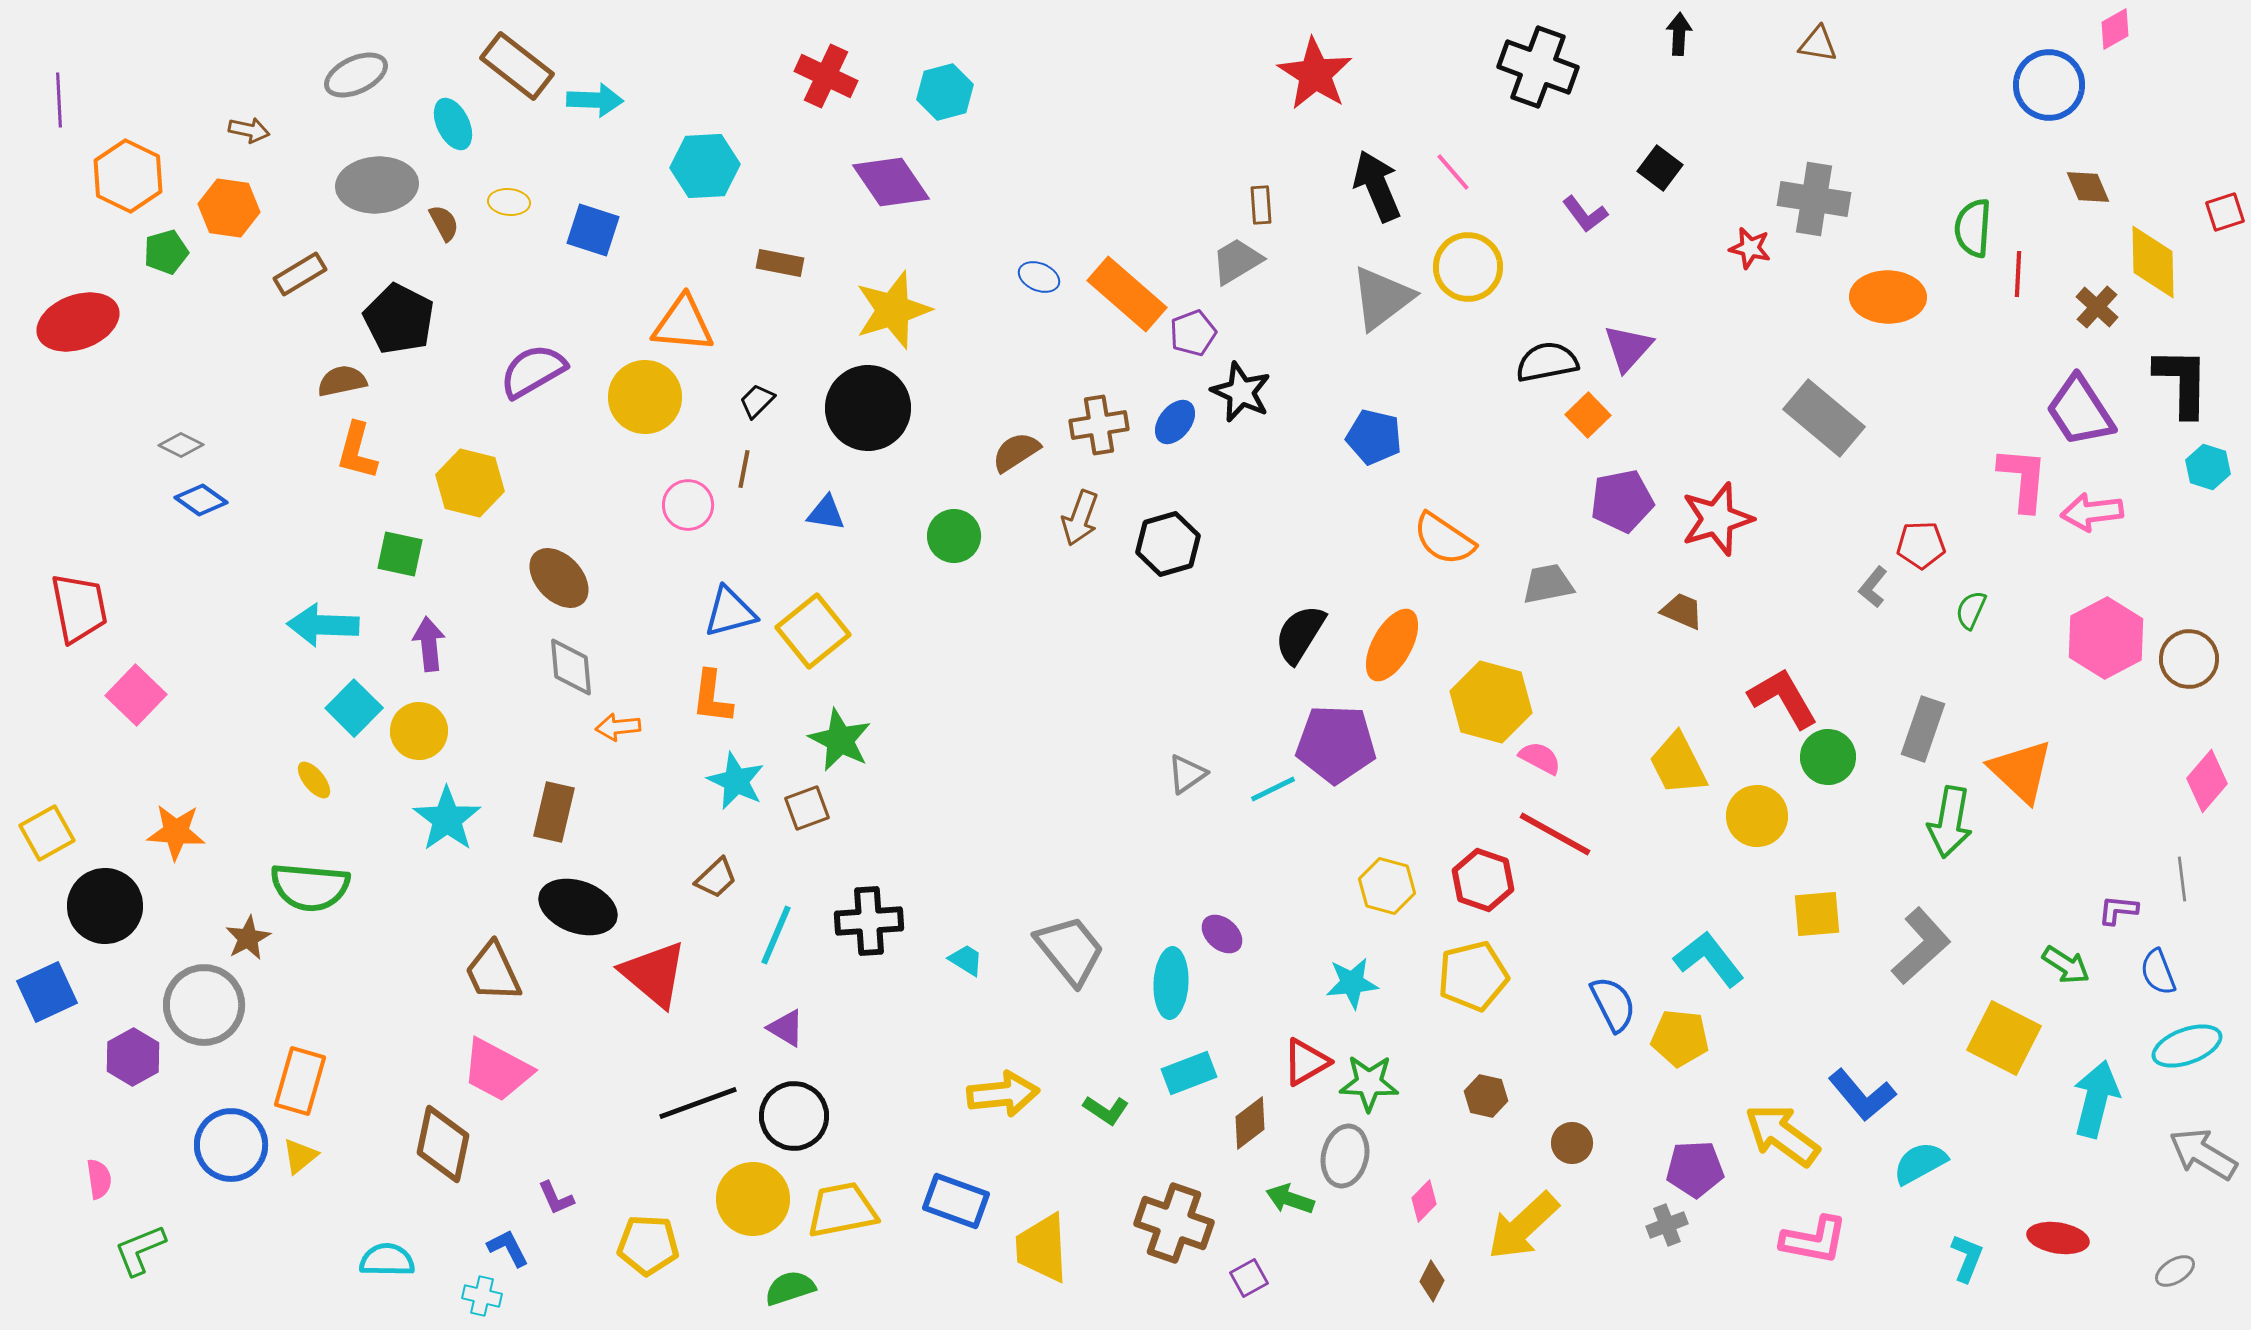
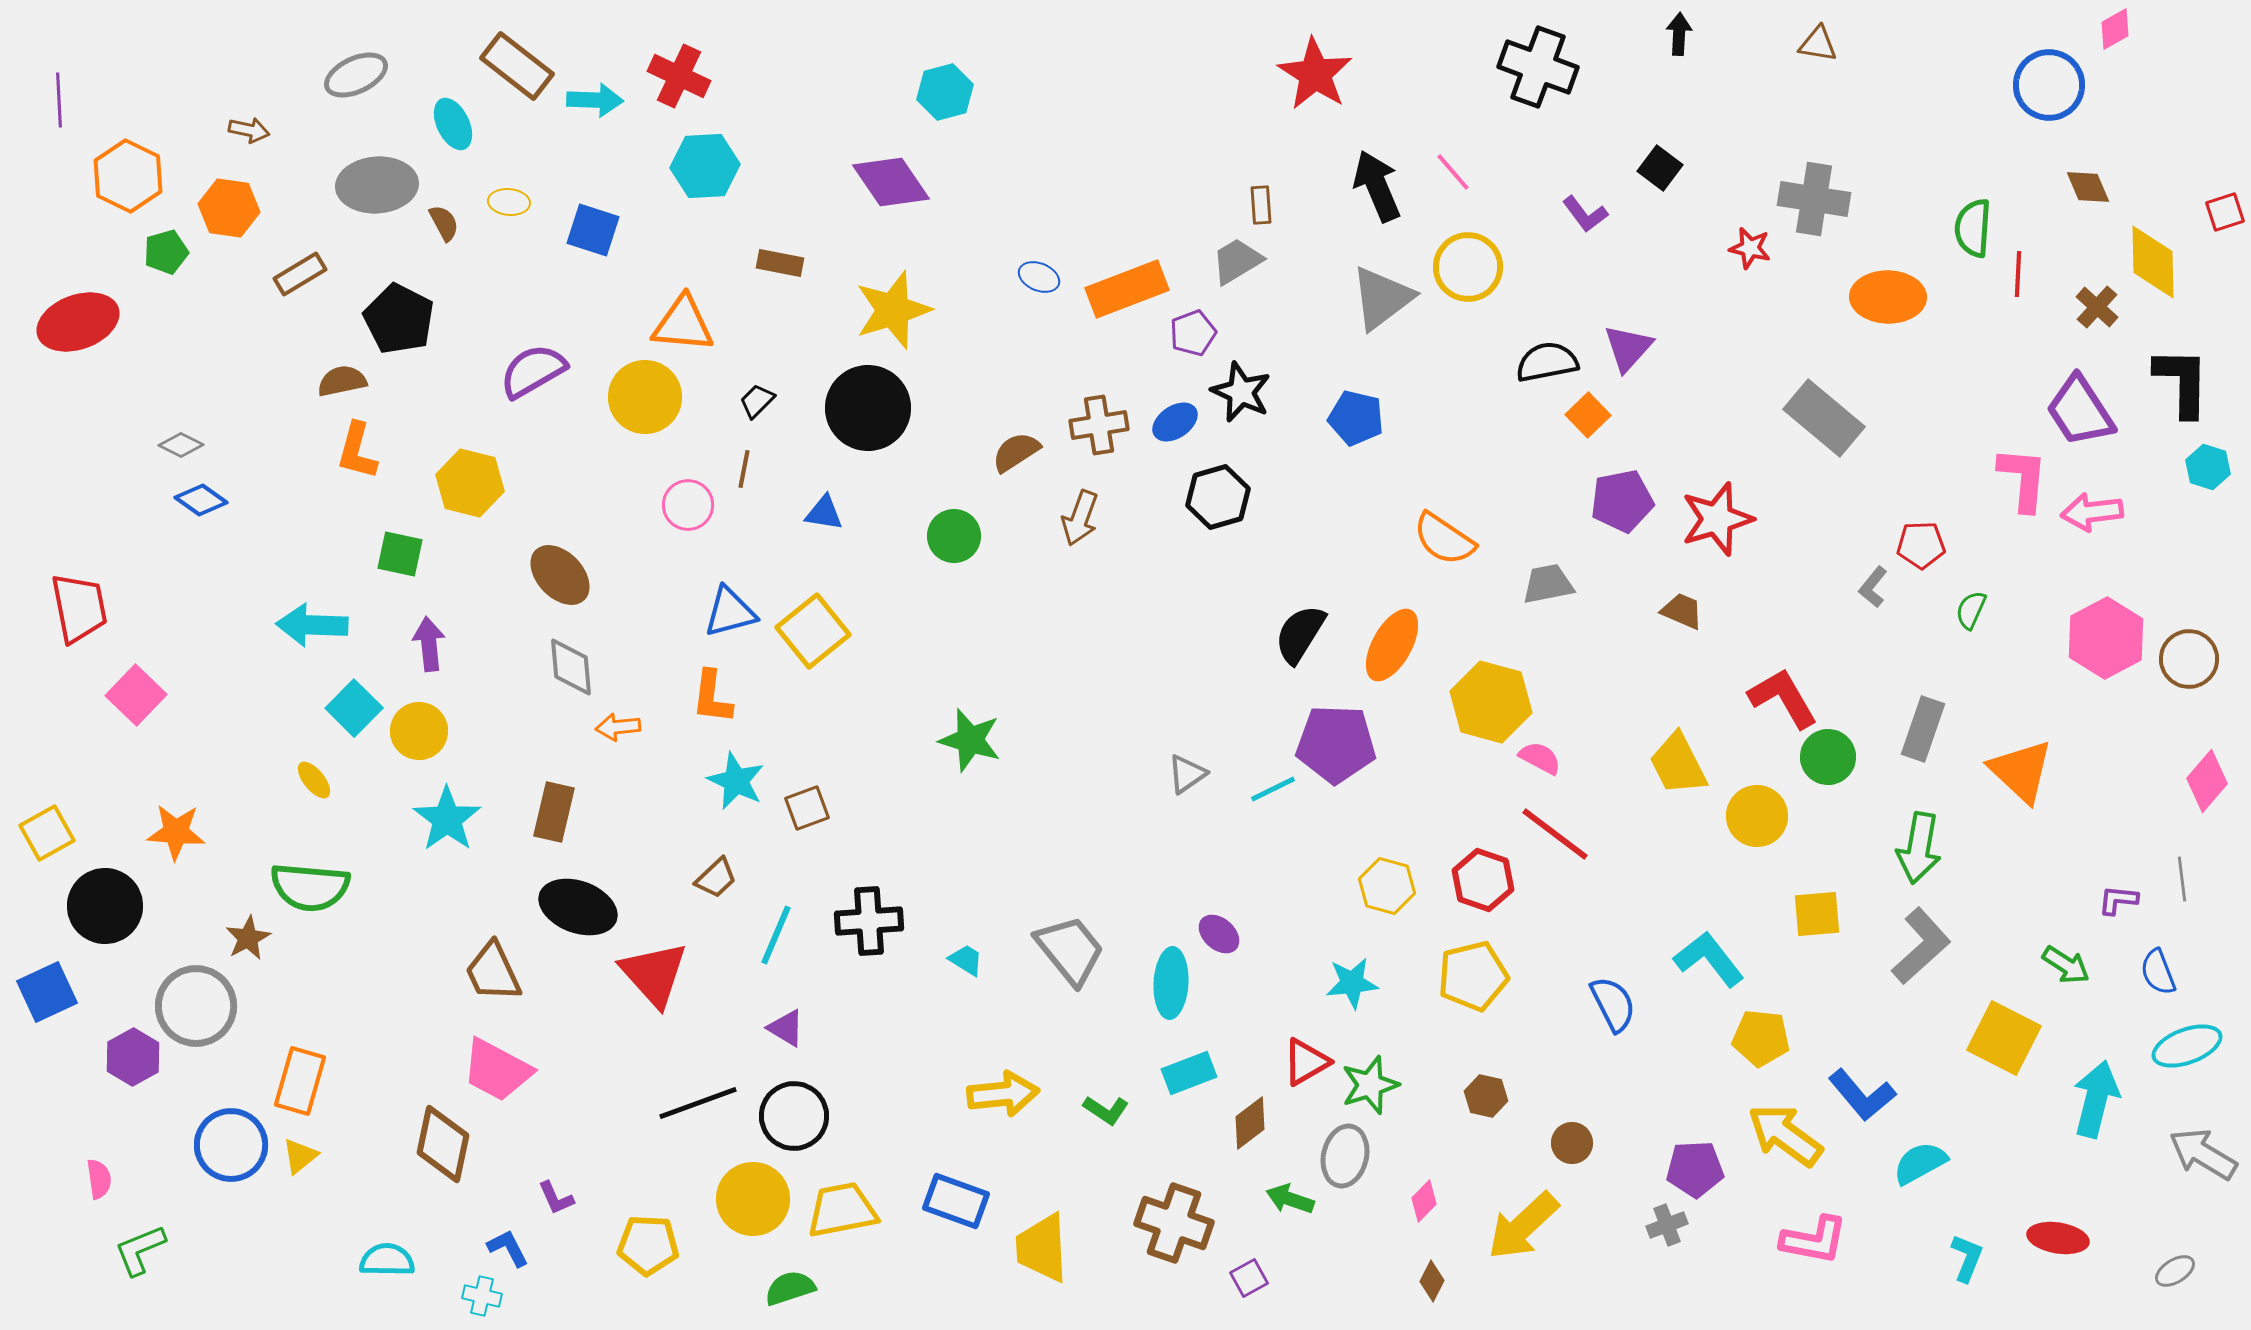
red cross at (826, 76): moved 147 px left
orange rectangle at (1127, 294): moved 5 px up; rotated 62 degrees counterclockwise
blue ellipse at (1175, 422): rotated 18 degrees clockwise
blue pentagon at (1374, 437): moved 18 px left, 19 px up
blue triangle at (826, 513): moved 2 px left
black hexagon at (1168, 544): moved 50 px right, 47 px up
brown ellipse at (559, 578): moved 1 px right, 3 px up
cyan arrow at (323, 625): moved 11 px left
green star at (840, 740): moved 130 px right; rotated 10 degrees counterclockwise
green arrow at (1950, 822): moved 31 px left, 26 px down
red line at (1555, 834): rotated 8 degrees clockwise
purple L-shape at (2118, 910): moved 10 px up
purple ellipse at (1222, 934): moved 3 px left
red triangle at (654, 974): rotated 8 degrees clockwise
gray circle at (204, 1005): moved 8 px left, 1 px down
yellow pentagon at (1680, 1038): moved 81 px right
green star at (1369, 1083): moved 1 px right, 2 px down; rotated 20 degrees counterclockwise
yellow arrow at (1782, 1135): moved 3 px right
